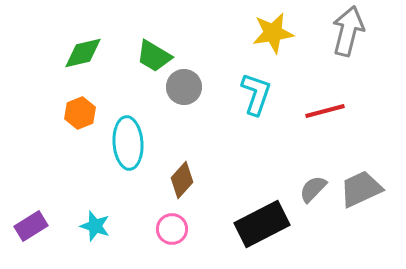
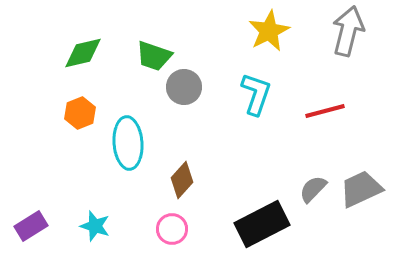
yellow star: moved 4 px left, 2 px up; rotated 18 degrees counterclockwise
green trapezoid: rotated 12 degrees counterclockwise
